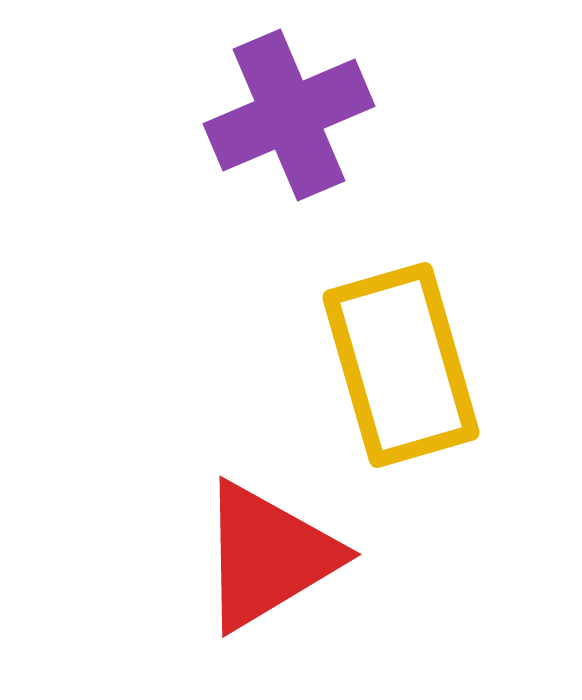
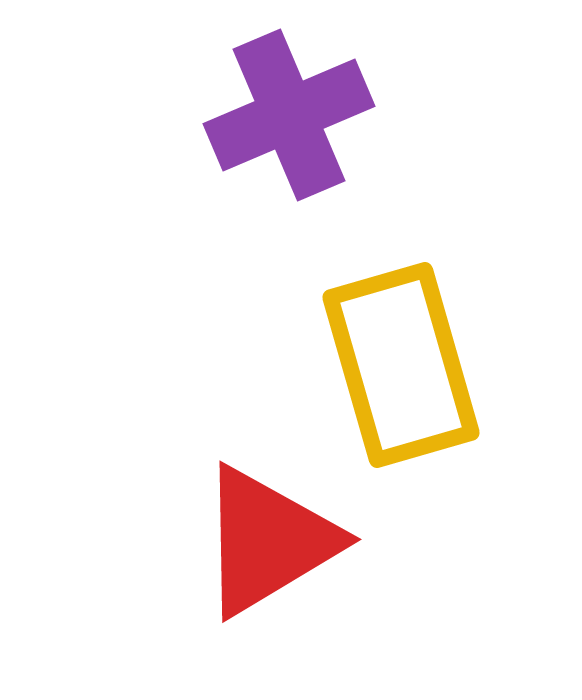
red triangle: moved 15 px up
